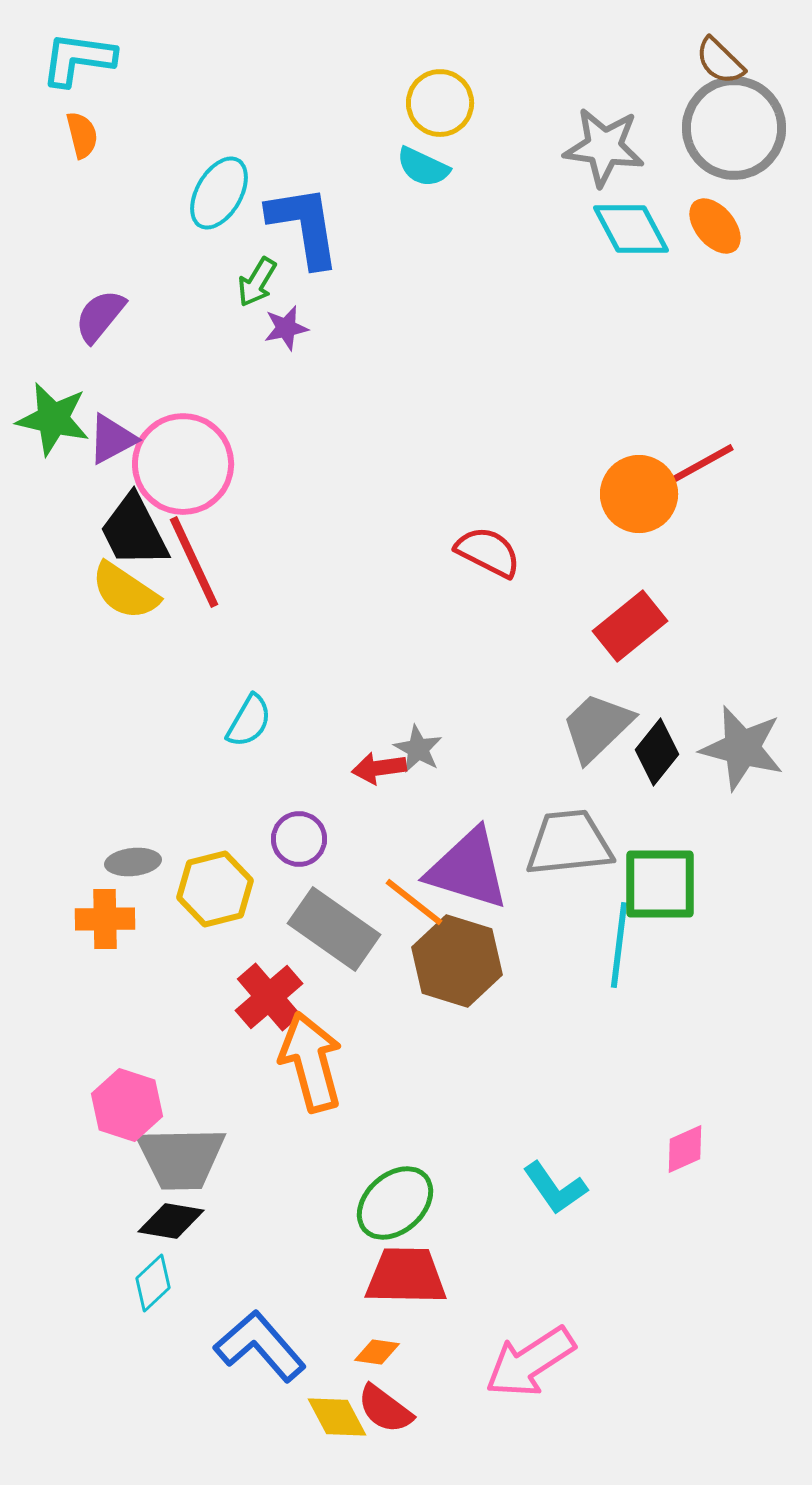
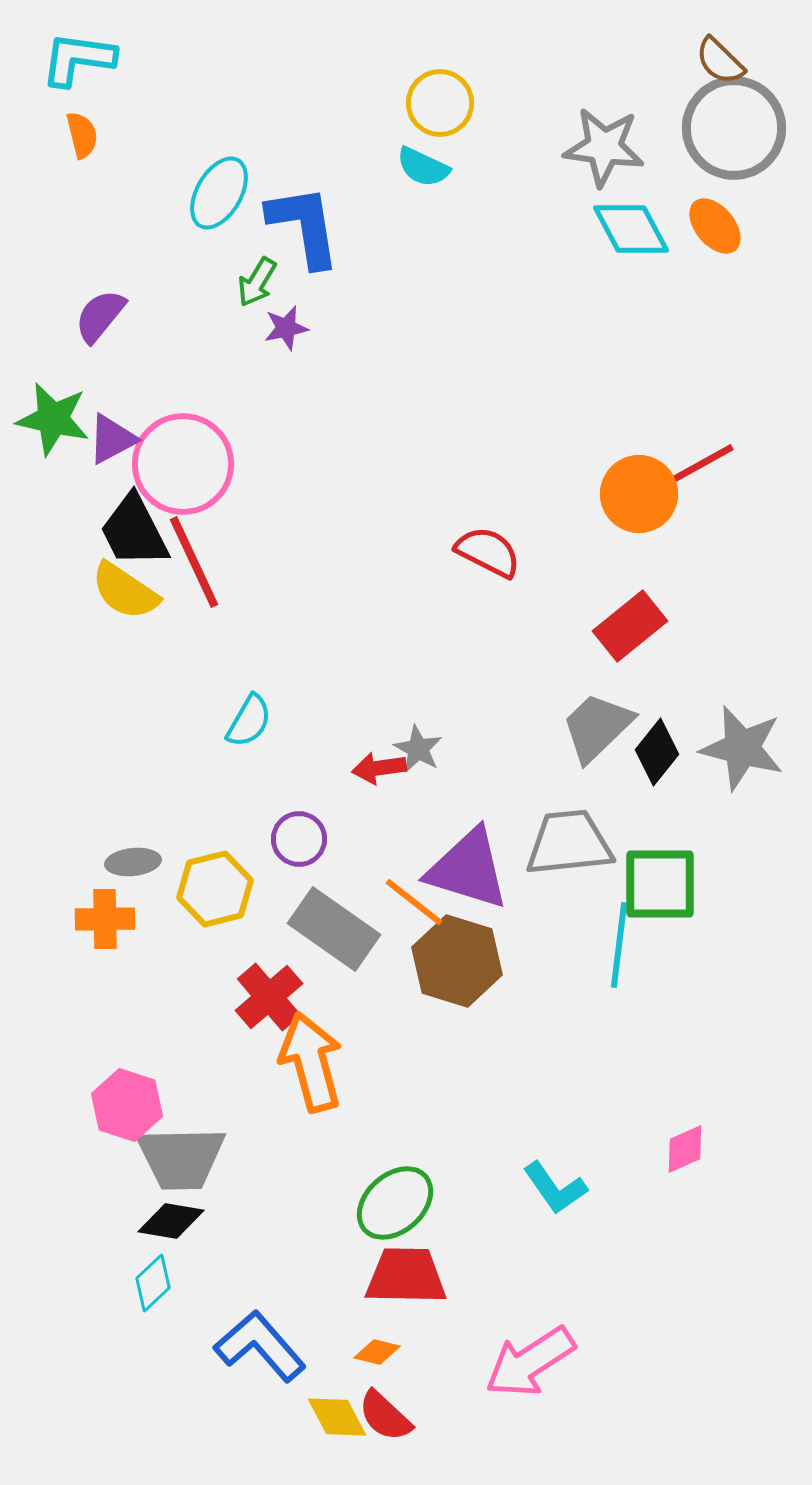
orange diamond at (377, 1352): rotated 6 degrees clockwise
red semicircle at (385, 1409): moved 7 px down; rotated 6 degrees clockwise
